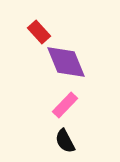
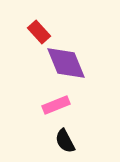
purple diamond: moved 1 px down
pink rectangle: moved 9 px left; rotated 24 degrees clockwise
